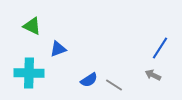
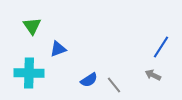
green triangle: rotated 30 degrees clockwise
blue line: moved 1 px right, 1 px up
gray line: rotated 18 degrees clockwise
